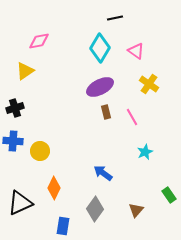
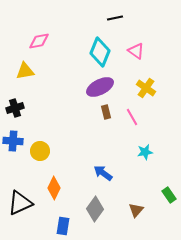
cyan diamond: moved 4 px down; rotated 8 degrees counterclockwise
yellow triangle: rotated 24 degrees clockwise
yellow cross: moved 3 px left, 4 px down
cyan star: rotated 14 degrees clockwise
